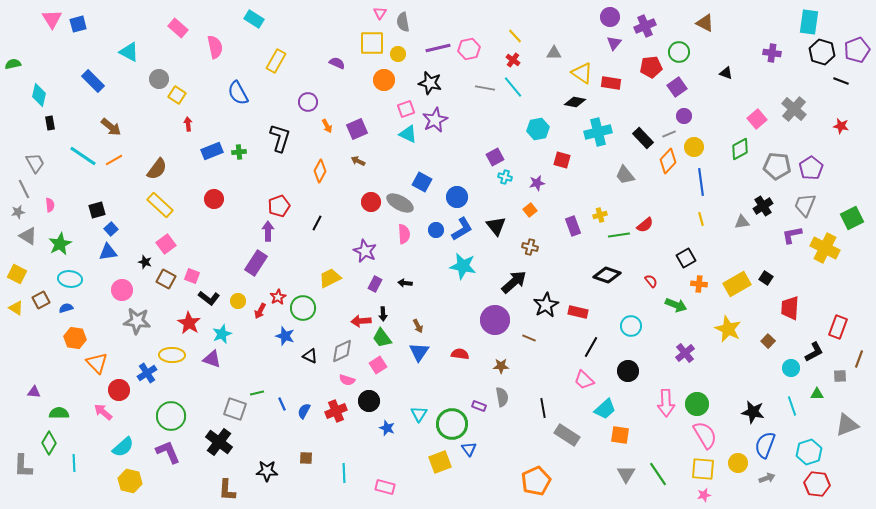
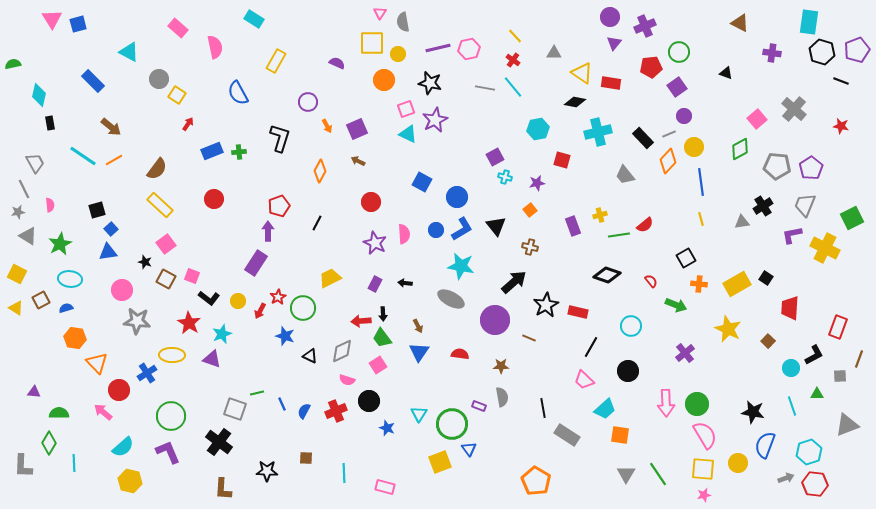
brown triangle at (705, 23): moved 35 px right
red arrow at (188, 124): rotated 40 degrees clockwise
gray ellipse at (400, 203): moved 51 px right, 96 px down
purple star at (365, 251): moved 10 px right, 8 px up
cyan star at (463, 266): moved 2 px left
black L-shape at (814, 352): moved 3 px down
gray arrow at (767, 478): moved 19 px right
orange pentagon at (536, 481): rotated 16 degrees counterclockwise
red hexagon at (817, 484): moved 2 px left
brown L-shape at (227, 490): moved 4 px left, 1 px up
